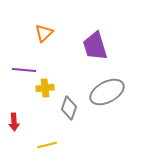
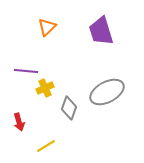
orange triangle: moved 3 px right, 6 px up
purple trapezoid: moved 6 px right, 15 px up
purple line: moved 2 px right, 1 px down
yellow cross: rotated 18 degrees counterclockwise
red arrow: moved 5 px right; rotated 12 degrees counterclockwise
yellow line: moved 1 px left, 1 px down; rotated 18 degrees counterclockwise
